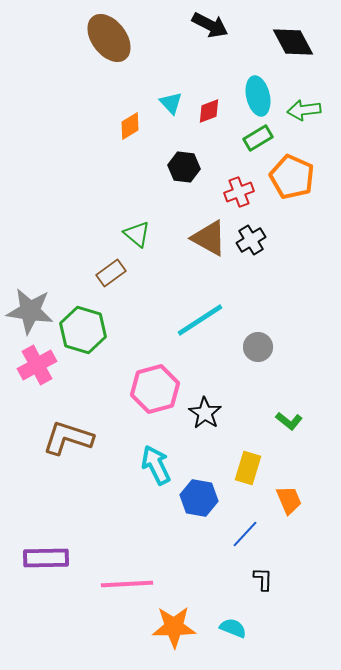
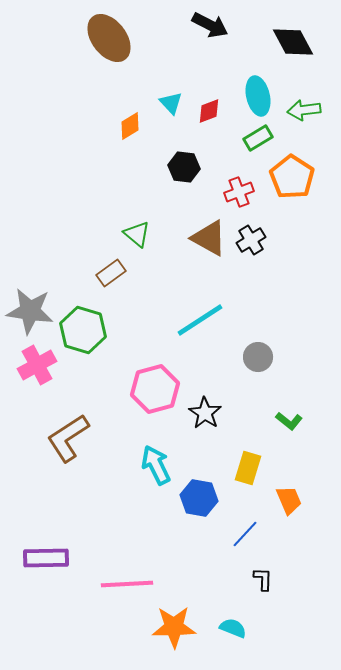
orange pentagon: rotated 9 degrees clockwise
gray circle: moved 10 px down
brown L-shape: rotated 51 degrees counterclockwise
